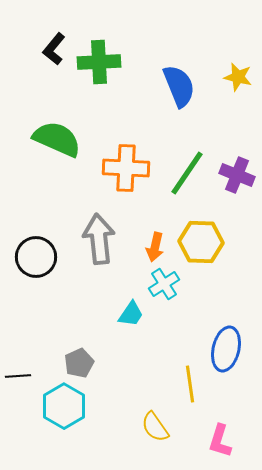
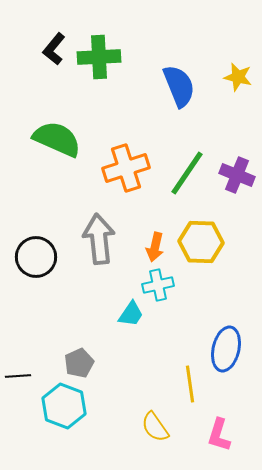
green cross: moved 5 px up
orange cross: rotated 21 degrees counterclockwise
cyan cross: moved 6 px left, 1 px down; rotated 20 degrees clockwise
cyan hexagon: rotated 9 degrees counterclockwise
pink L-shape: moved 1 px left, 6 px up
